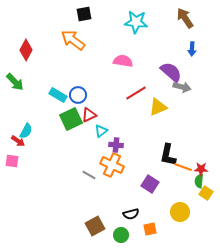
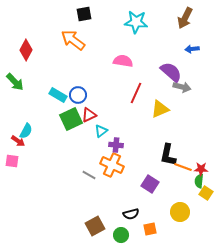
brown arrow: rotated 120 degrees counterclockwise
blue arrow: rotated 80 degrees clockwise
red line: rotated 35 degrees counterclockwise
yellow triangle: moved 2 px right, 2 px down
